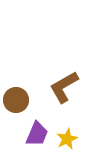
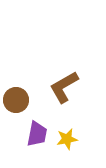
purple trapezoid: rotated 12 degrees counterclockwise
yellow star: rotated 15 degrees clockwise
